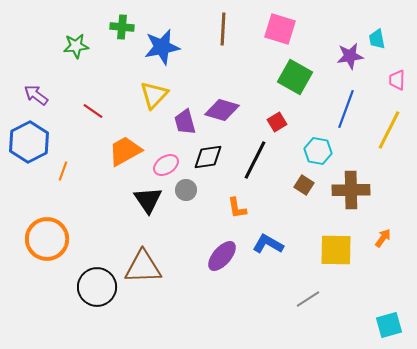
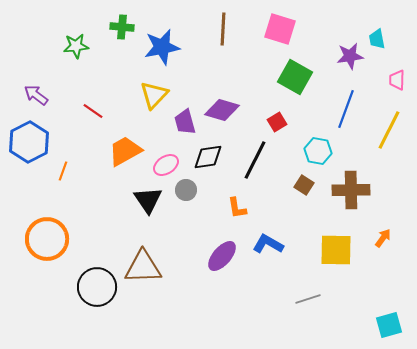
gray line: rotated 15 degrees clockwise
